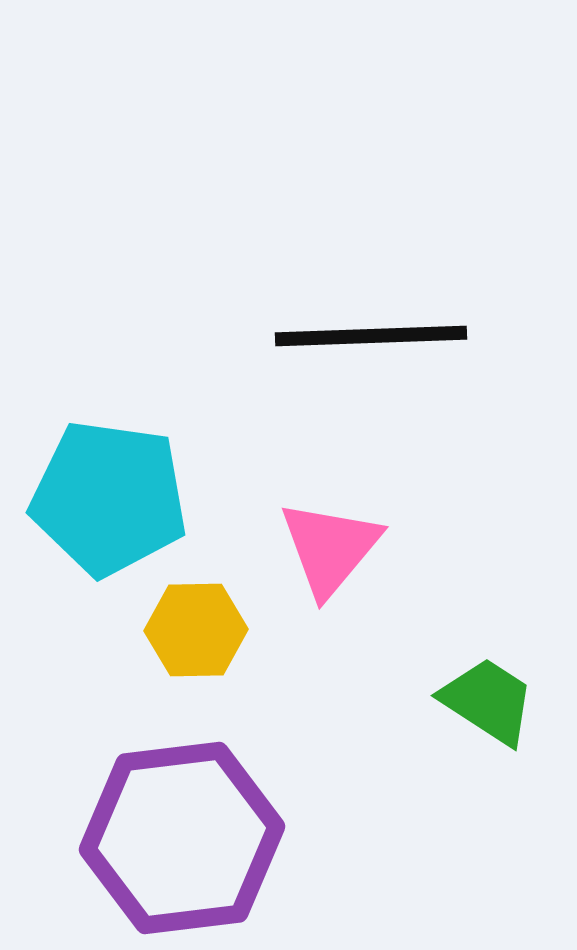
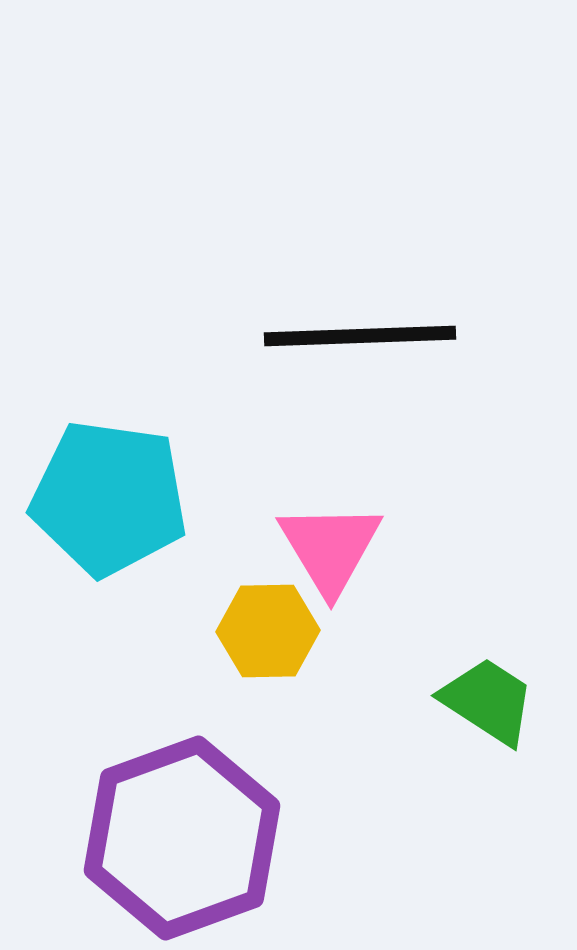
black line: moved 11 px left
pink triangle: rotated 11 degrees counterclockwise
yellow hexagon: moved 72 px right, 1 px down
purple hexagon: rotated 13 degrees counterclockwise
